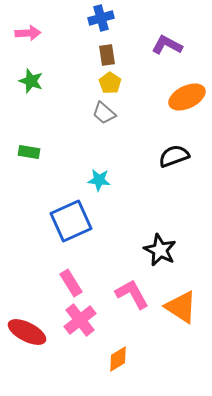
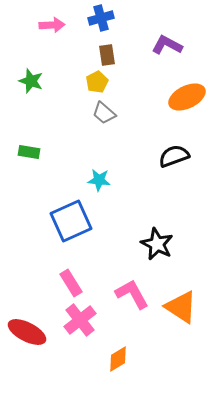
pink arrow: moved 24 px right, 8 px up
yellow pentagon: moved 13 px left, 1 px up; rotated 10 degrees clockwise
black star: moved 3 px left, 6 px up
